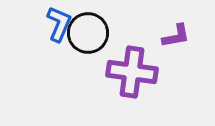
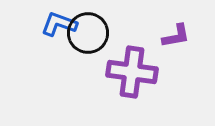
blue L-shape: rotated 93 degrees counterclockwise
